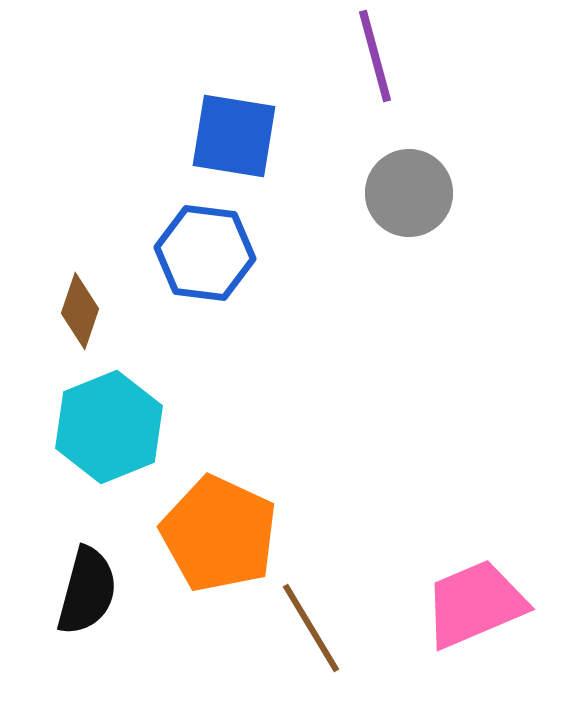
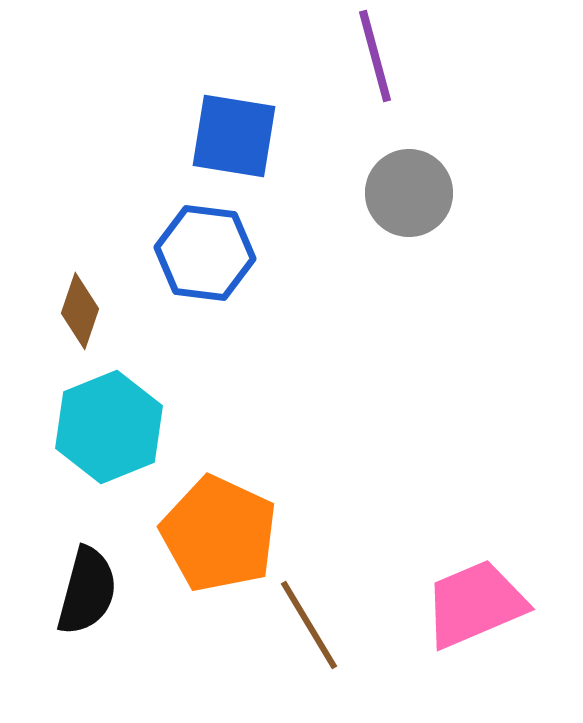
brown line: moved 2 px left, 3 px up
